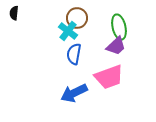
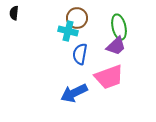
cyan cross: rotated 24 degrees counterclockwise
blue semicircle: moved 6 px right
